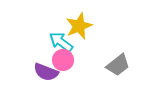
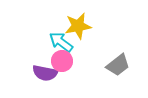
yellow star: moved 1 px left; rotated 12 degrees clockwise
pink circle: moved 1 px left, 1 px down
purple semicircle: moved 1 px left, 1 px down; rotated 10 degrees counterclockwise
